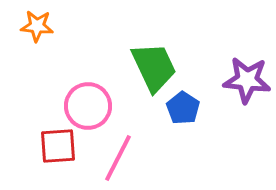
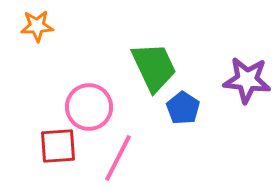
orange star: rotated 8 degrees counterclockwise
pink circle: moved 1 px right, 1 px down
